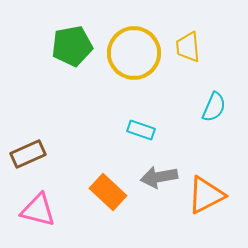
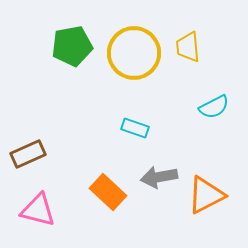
cyan semicircle: rotated 40 degrees clockwise
cyan rectangle: moved 6 px left, 2 px up
